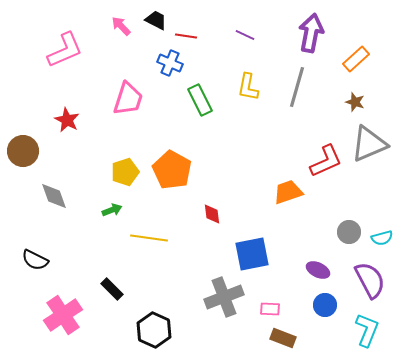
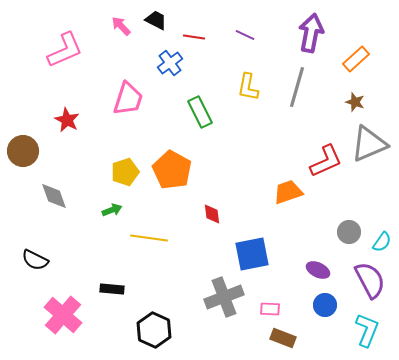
red line: moved 8 px right, 1 px down
blue cross: rotated 30 degrees clockwise
green rectangle: moved 12 px down
cyan semicircle: moved 4 px down; rotated 40 degrees counterclockwise
black rectangle: rotated 40 degrees counterclockwise
pink cross: rotated 15 degrees counterclockwise
